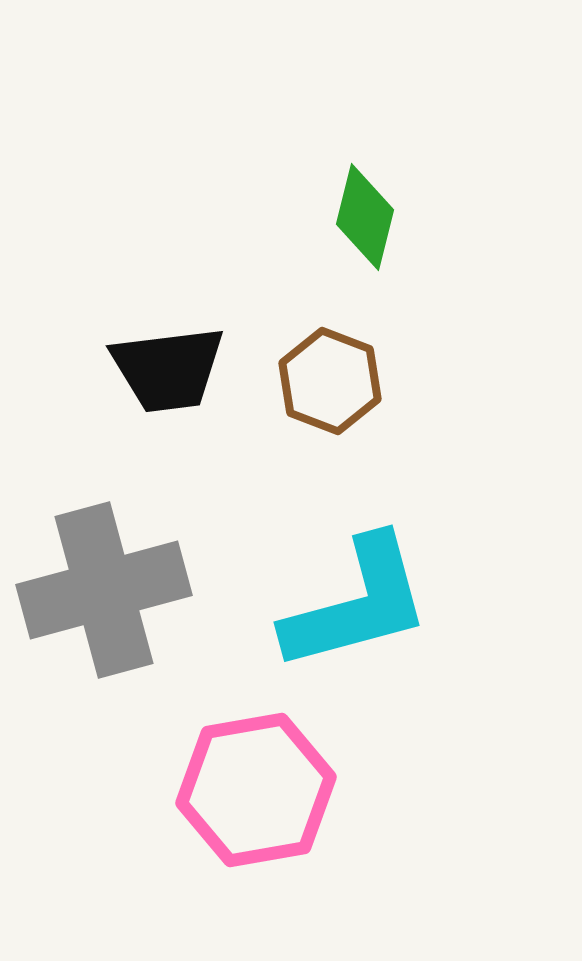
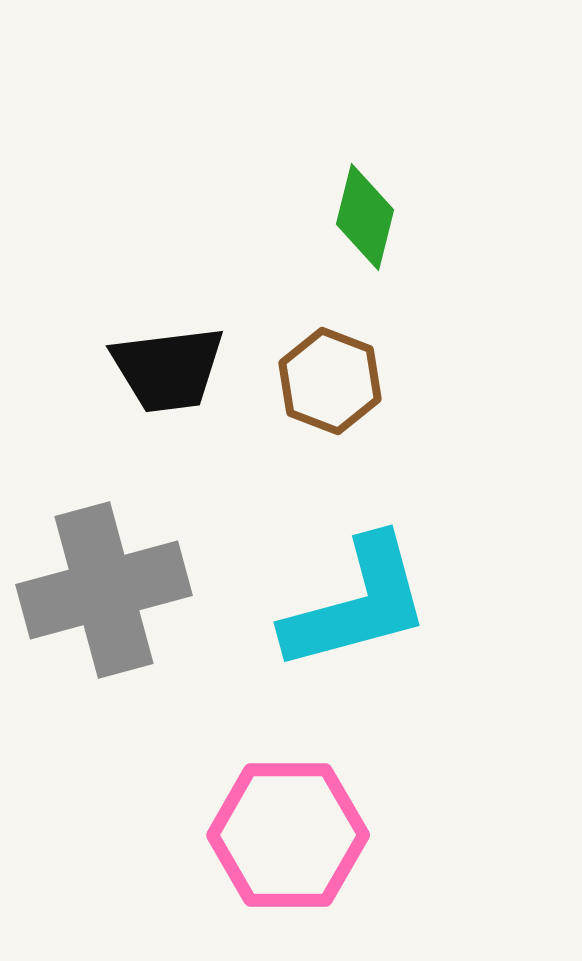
pink hexagon: moved 32 px right, 45 px down; rotated 10 degrees clockwise
